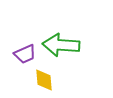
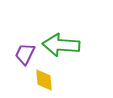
purple trapezoid: rotated 140 degrees clockwise
